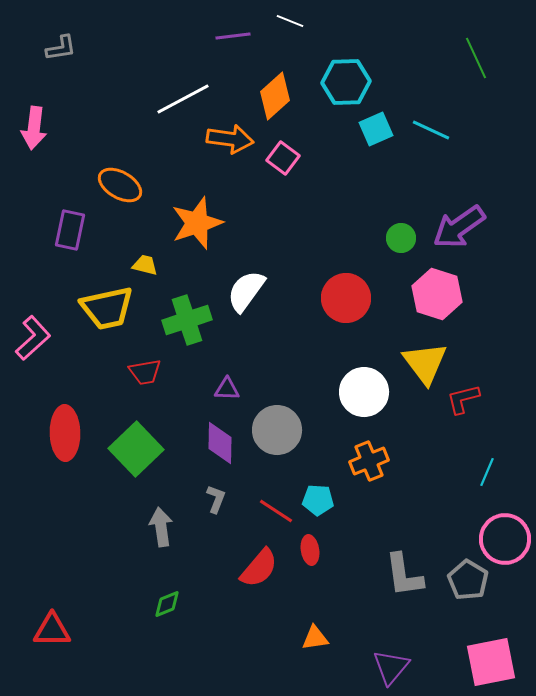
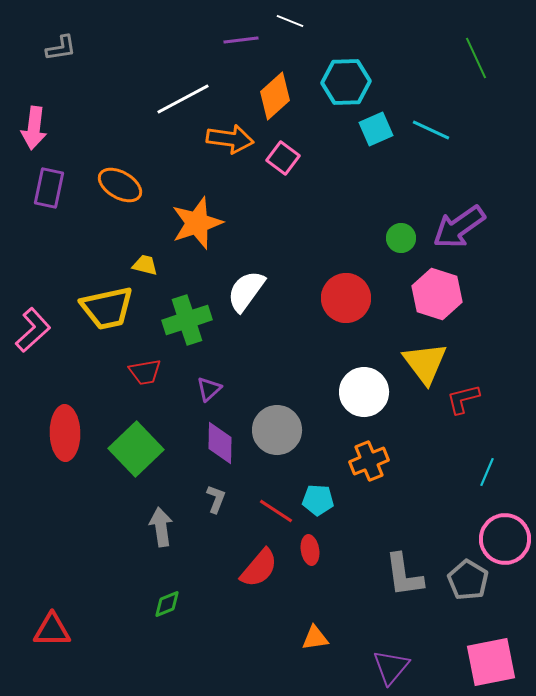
purple line at (233, 36): moved 8 px right, 4 px down
purple rectangle at (70, 230): moved 21 px left, 42 px up
pink L-shape at (33, 338): moved 8 px up
purple triangle at (227, 389): moved 18 px left; rotated 44 degrees counterclockwise
